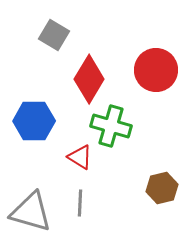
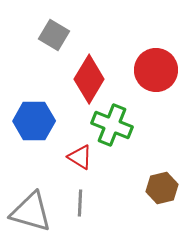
green cross: moved 1 px right, 1 px up; rotated 6 degrees clockwise
